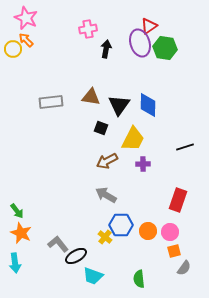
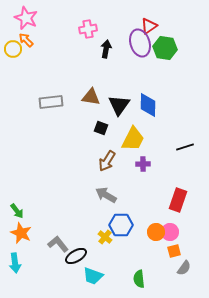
brown arrow: rotated 30 degrees counterclockwise
orange circle: moved 8 px right, 1 px down
